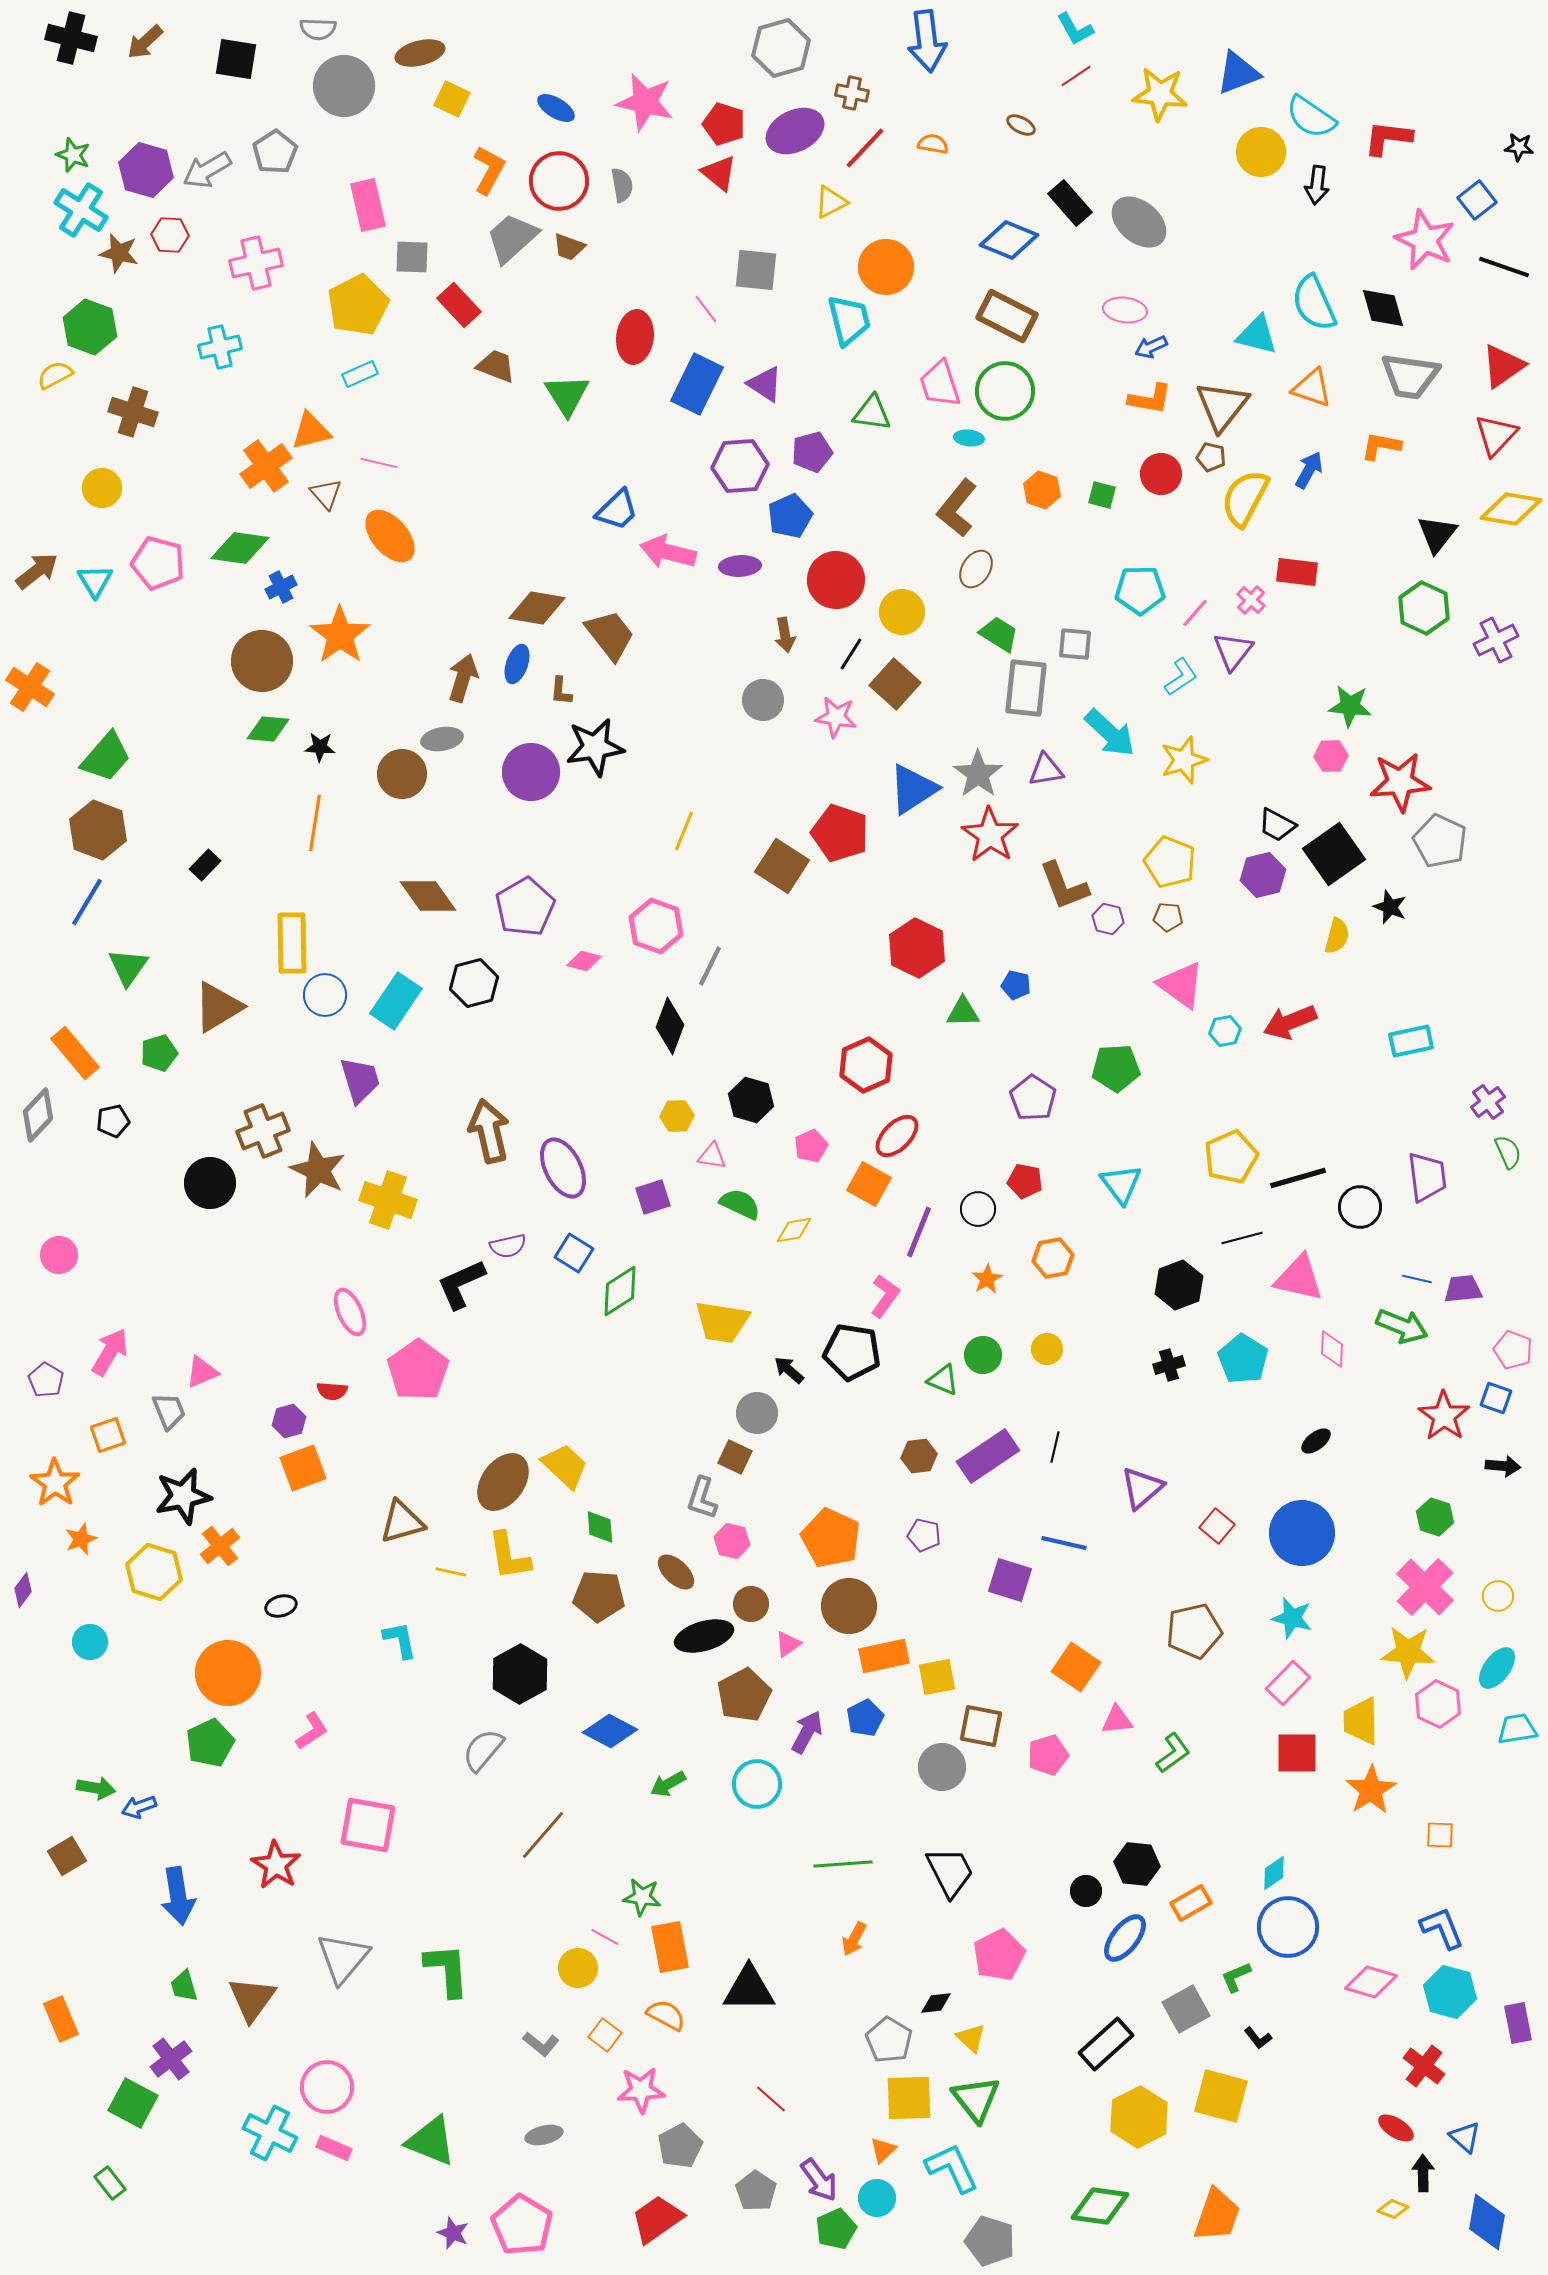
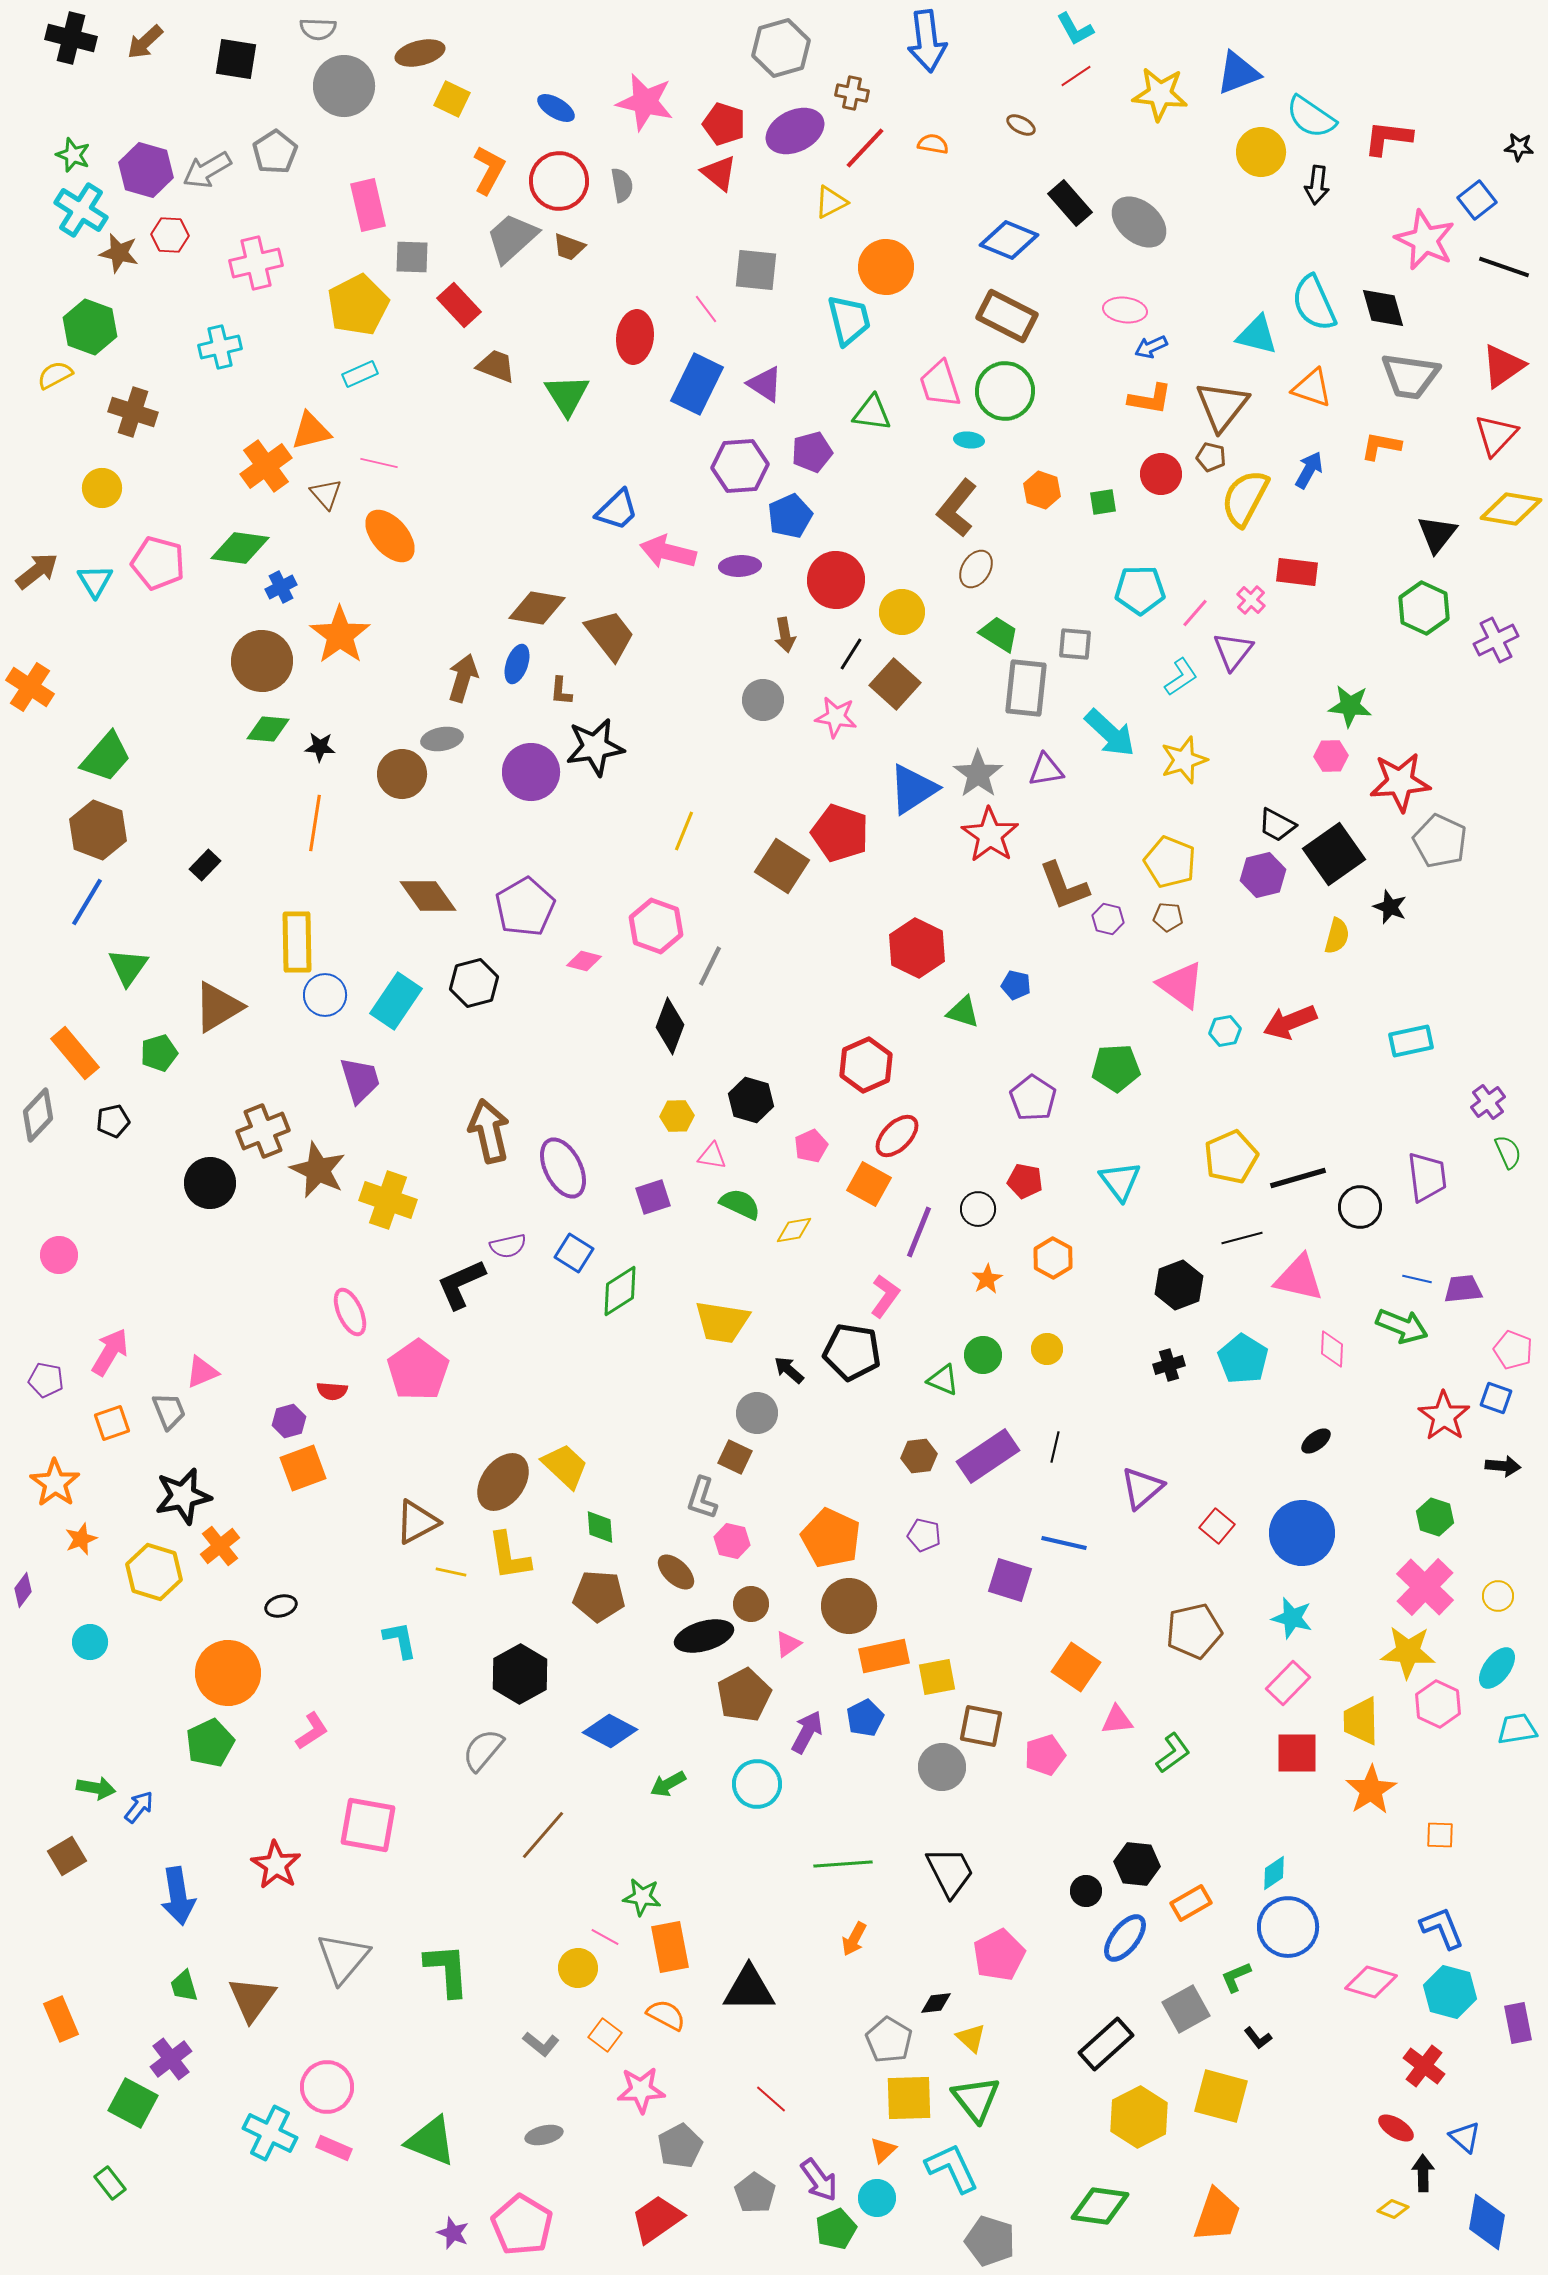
cyan ellipse at (969, 438): moved 2 px down
green square at (1102, 495): moved 1 px right, 7 px down; rotated 24 degrees counterclockwise
yellow rectangle at (292, 943): moved 5 px right, 1 px up
green triangle at (963, 1012): rotated 18 degrees clockwise
cyan triangle at (1121, 1184): moved 1 px left, 3 px up
orange hexagon at (1053, 1258): rotated 21 degrees counterclockwise
purple pentagon at (46, 1380): rotated 20 degrees counterclockwise
orange square at (108, 1435): moved 4 px right, 12 px up
brown triangle at (402, 1522): moved 15 px right; rotated 12 degrees counterclockwise
pink pentagon at (1048, 1755): moved 3 px left
blue arrow at (139, 1807): rotated 148 degrees clockwise
gray pentagon at (756, 2191): moved 1 px left, 2 px down
